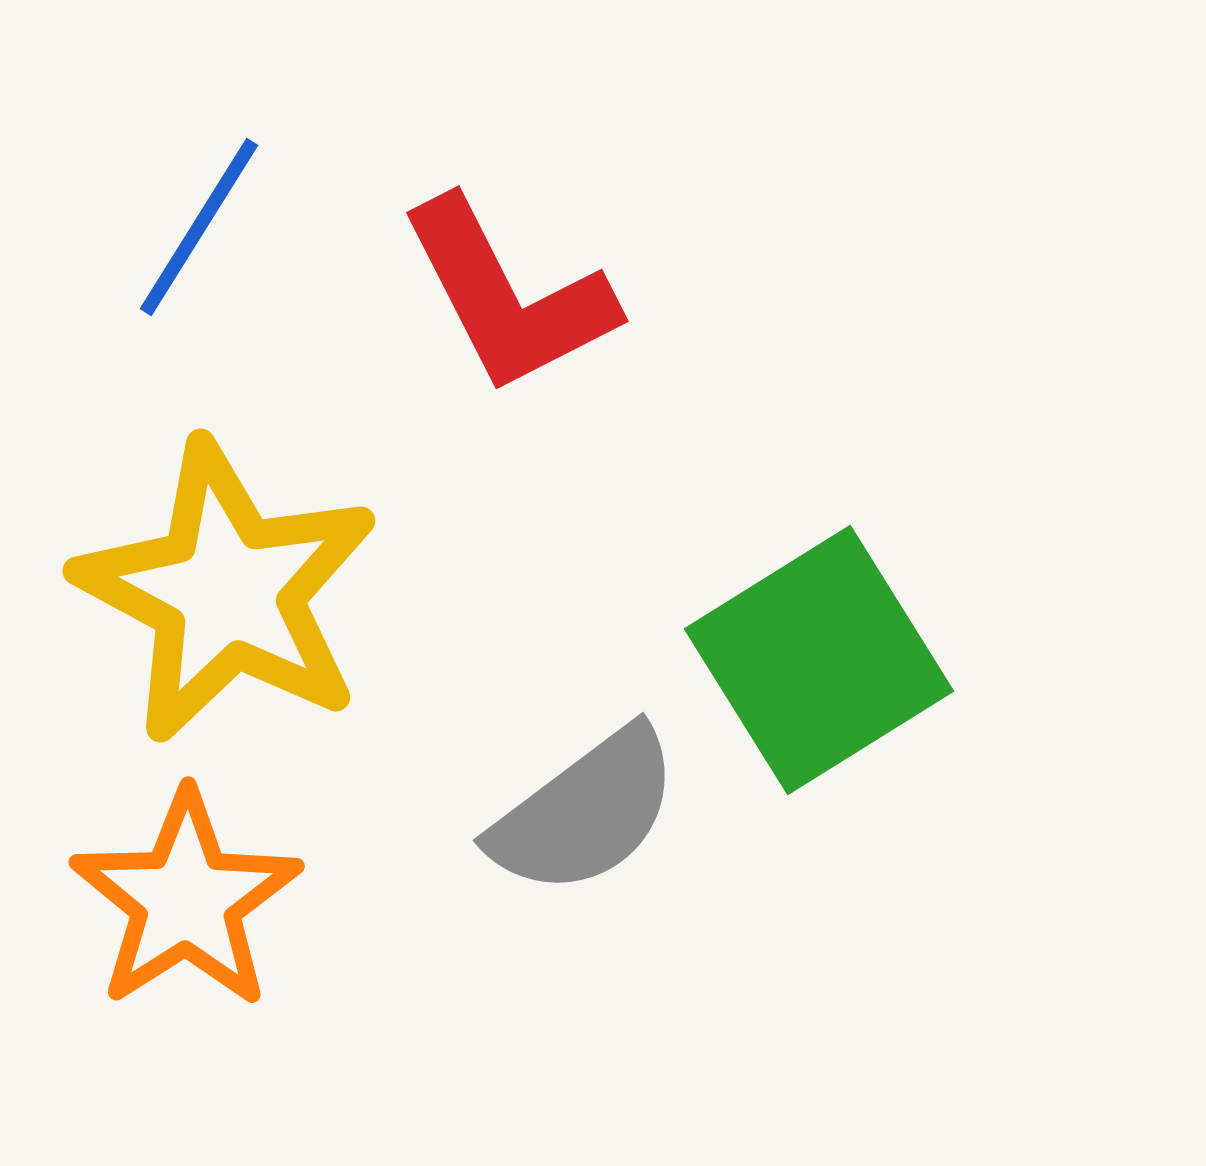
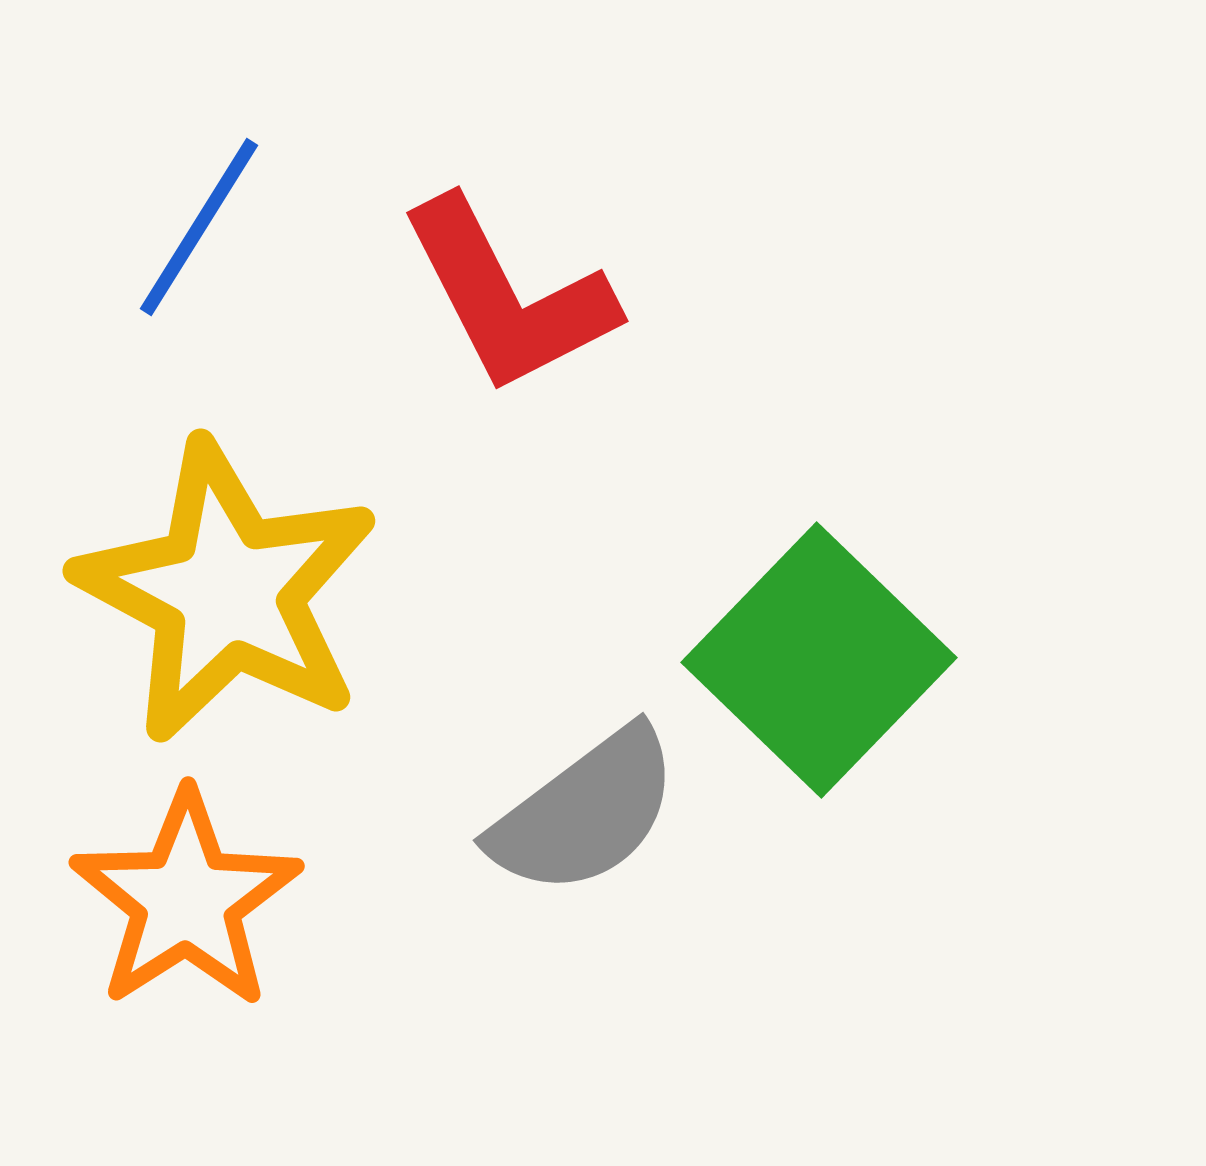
green square: rotated 14 degrees counterclockwise
